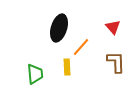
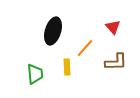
black ellipse: moved 6 px left, 3 px down
orange line: moved 4 px right, 1 px down
brown L-shape: rotated 90 degrees clockwise
